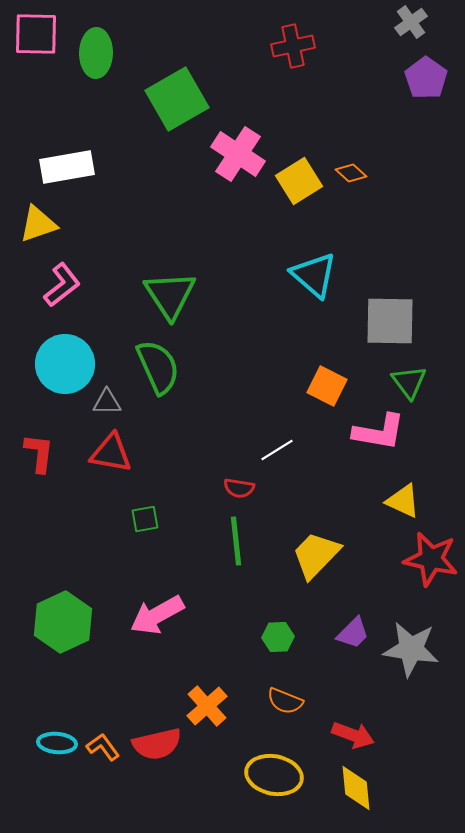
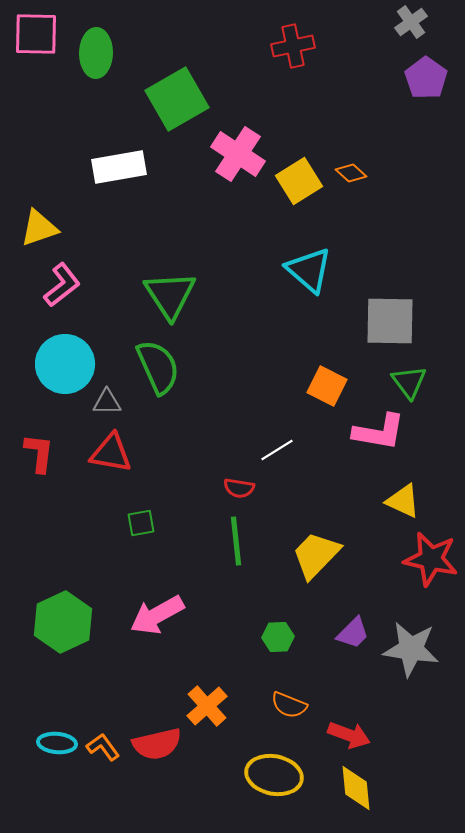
white rectangle at (67, 167): moved 52 px right
yellow triangle at (38, 224): moved 1 px right, 4 px down
cyan triangle at (314, 275): moved 5 px left, 5 px up
green square at (145, 519): moved 4 px left, 4 px down
orange semicircle at (285, 701): moved 4 px right, 4 px down
red arrow at (353, 735): moved 4 px left
